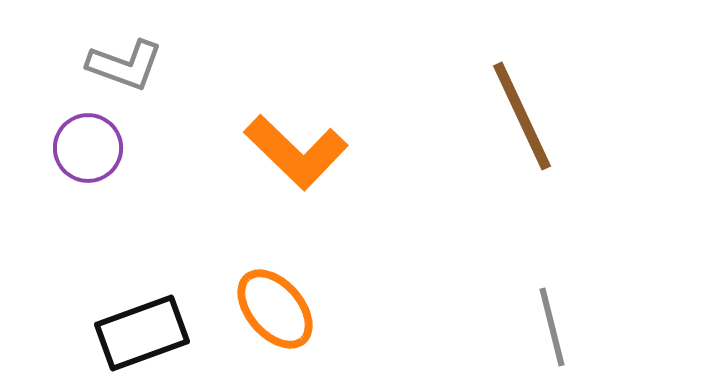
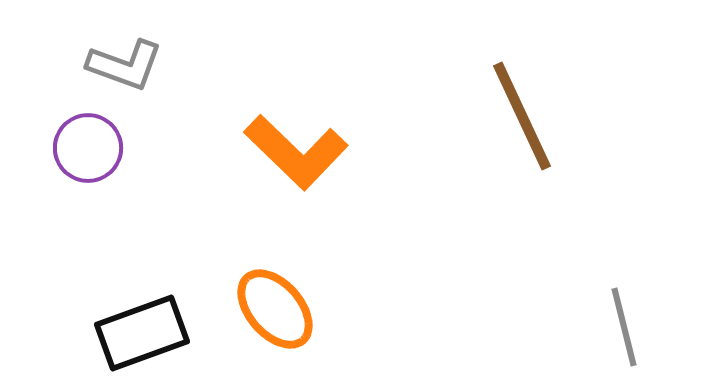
gray line: moved 72 px right
